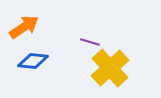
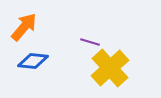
orange arrow: rotated 16 degrees counterclockwise
